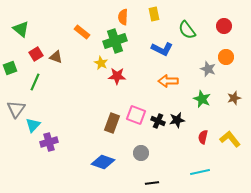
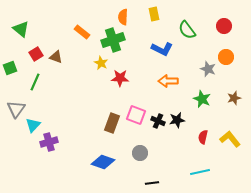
green cross: moved 2 px left, 1 px up
red star: moved 3 px right, 2 px down
gray circle: moved 1 px left
